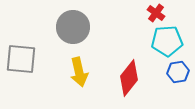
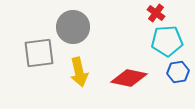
gray square: moved 18 px right, 6 px up; rotated 12 degrees counterclockwise
red diamond: rotated 63 degrees clockwise
